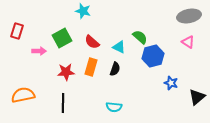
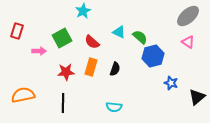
cyan star: rotated 28 degrees clockwise
gray ellipse: moved 1 px left; rotated 30 degrees counterclockwise
cyan triangle: moved 15 px up
